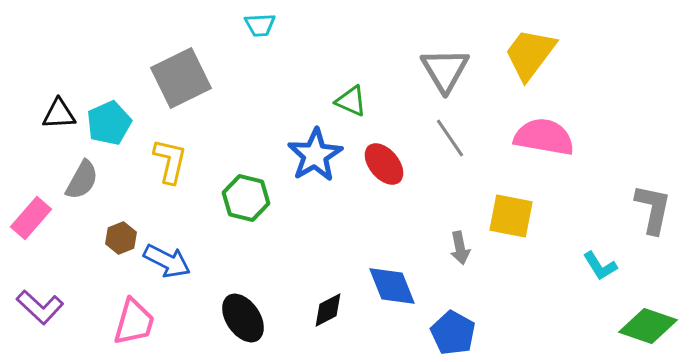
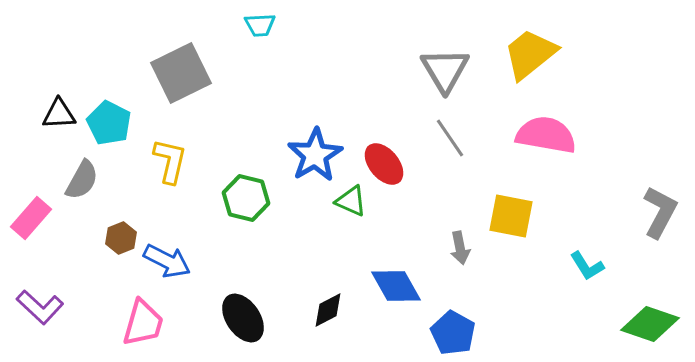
yellow trapezoid: rotated 14 degrees clockwise
gray square: moved 5 px up
green triangle: moved 100 px down
cyan pentagon: rotated 21 degrees counterclockwise
pink semicircle: moved 2 px right, 2 px up
gray L-shape: moved 7 px right, 3 px down; rotated 16 degrees clockwise
cyan L-shape: moved 13 px left
blue diamond: moved 4 px right; rotated 8 degrees counterclockwise
pink trapezoid: moved 9 px right, 1 px down
green diamond: moved 2 px right, 2 px up
